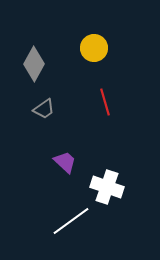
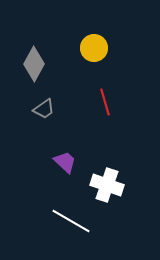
white cross: moved 2 px up
white line: rotated 66 degrees clockwise
